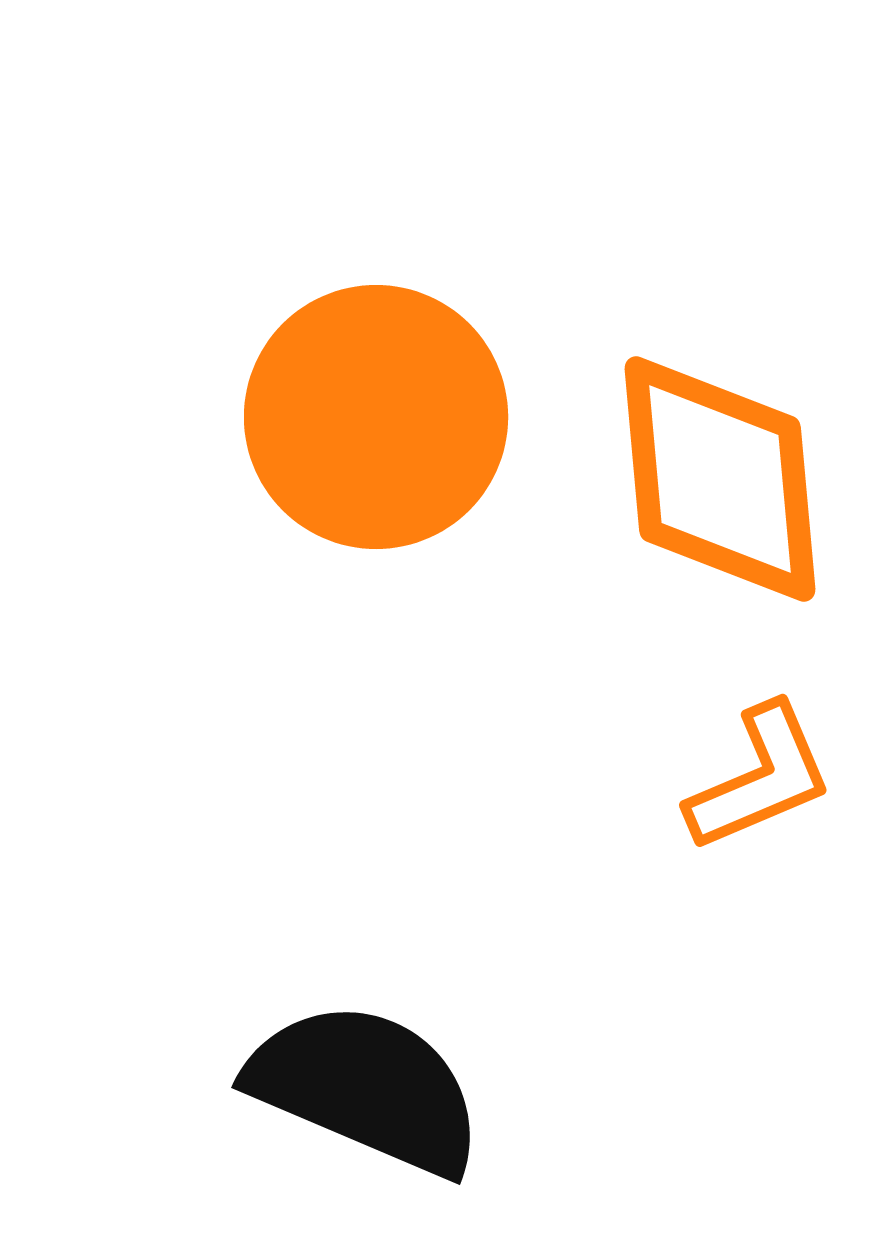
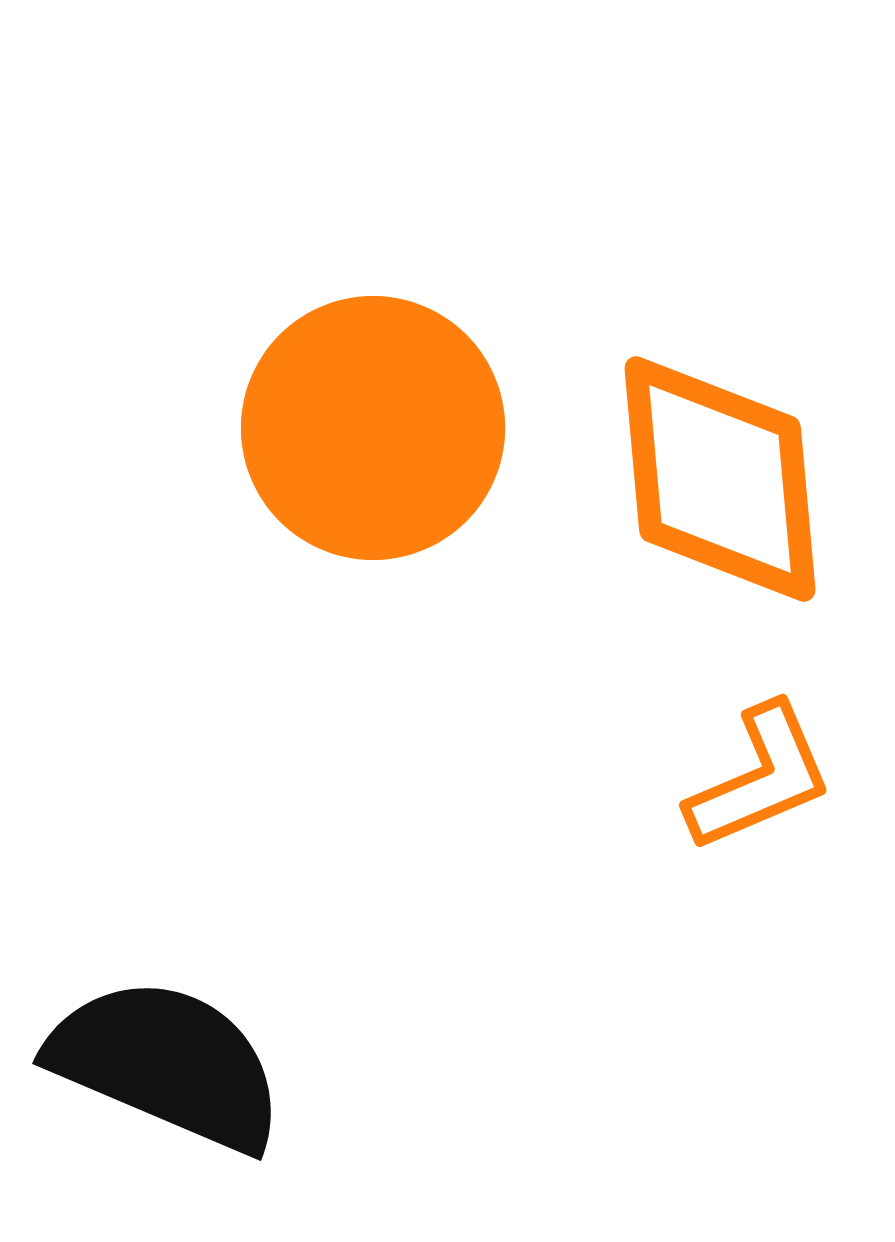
orange circle: moved 3 px left, 11 px down
black semicircle: moved 199 px left, 24 px up
